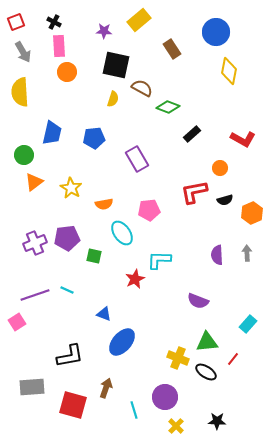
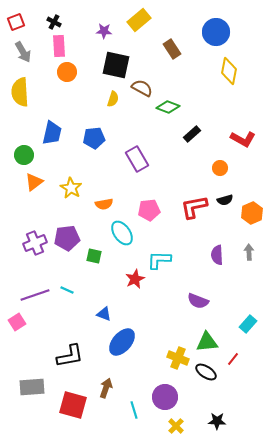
red L-shape at (194, 192): moved 15 px down
gray arrow at (247, 253): moved 2 px right, 1 px up
